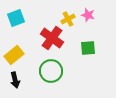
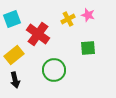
cyan square: moved 4 px left, 1 px down
red cross: moved 14 px left, 4 px up
green circle: moved 3 px right, 1 px up
